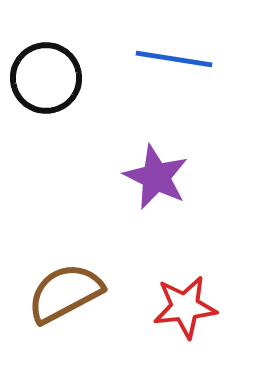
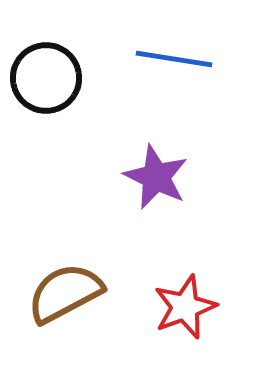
red star: rotated 14 degrees counterclockwise
